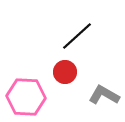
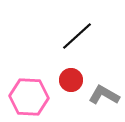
red circle: moved 6 px right, 8 px down
pink hexagon: moved 3 px right
